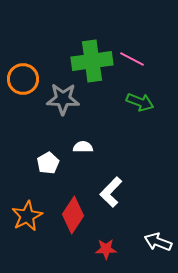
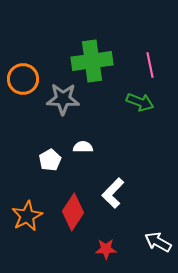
pink line: moved 18 px right, 6 px down; rotated 50 degrees clockwise
white pentagon: moved 2 px right, 3 px up
white L-shape: moved 2 px right, 1 px down
red diamond: moved 3 px up
white arrow: rotated 8 degrees clockwise
